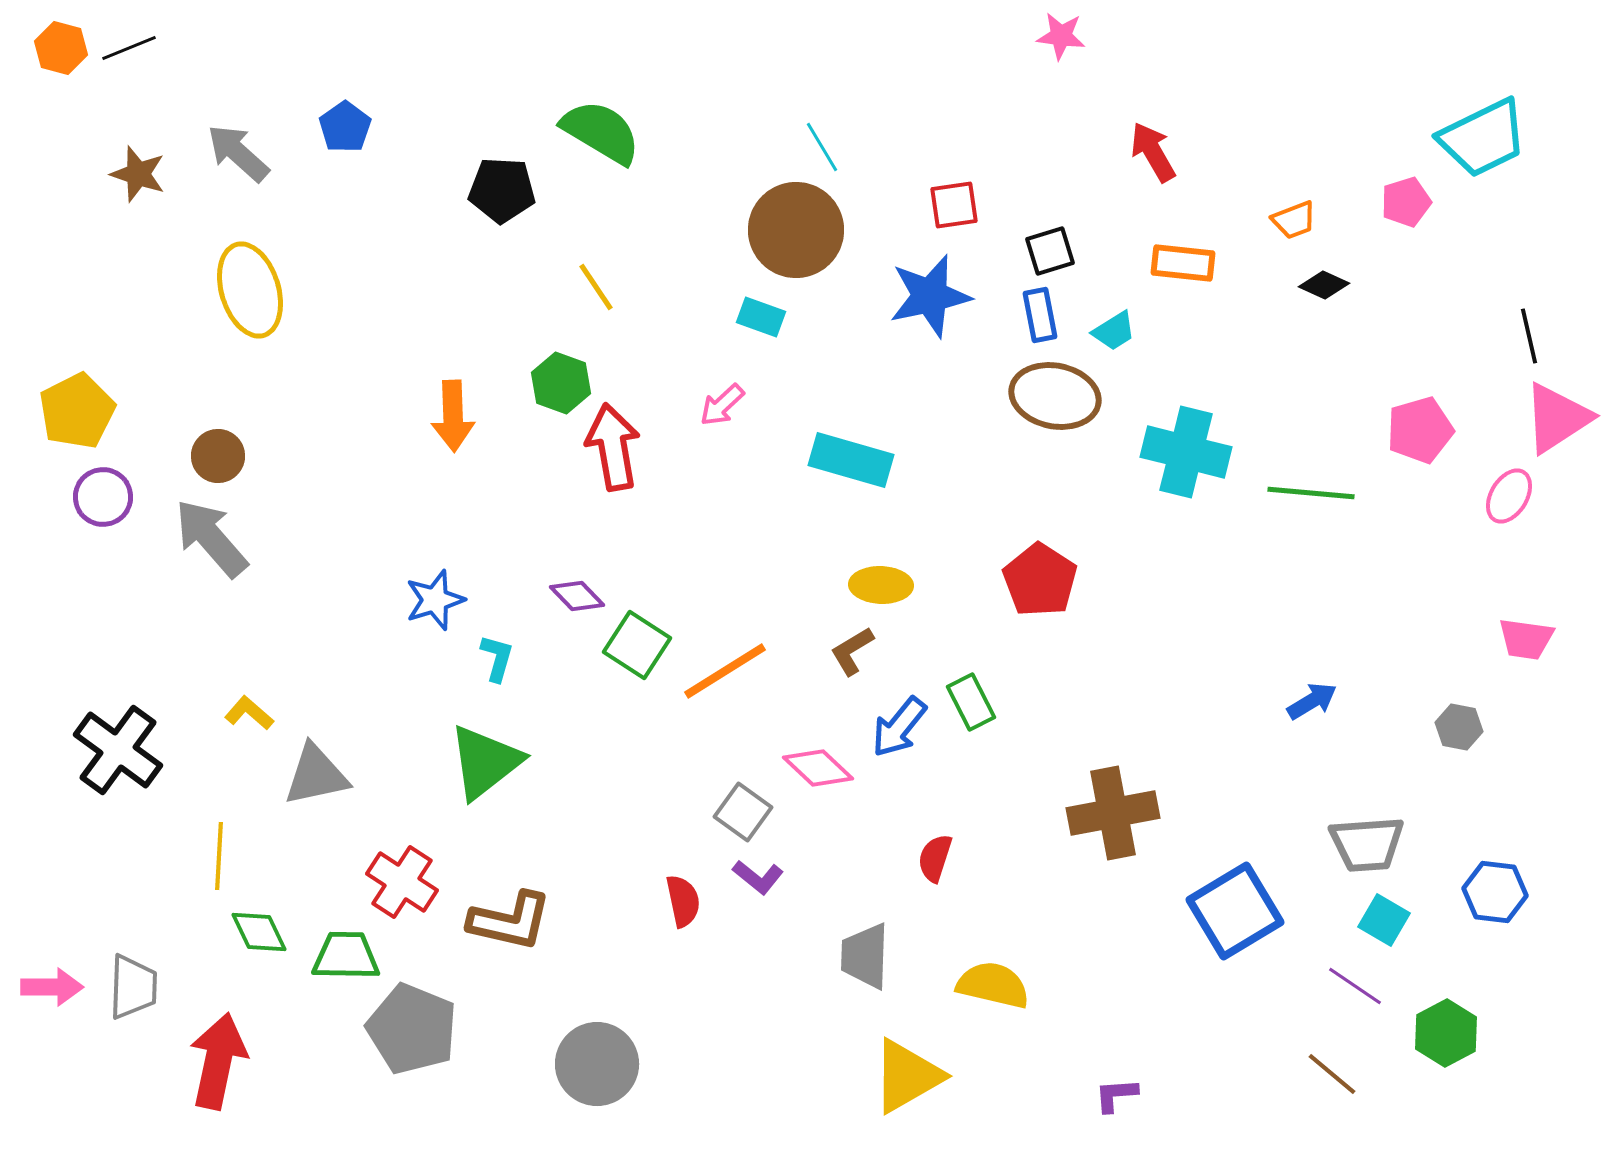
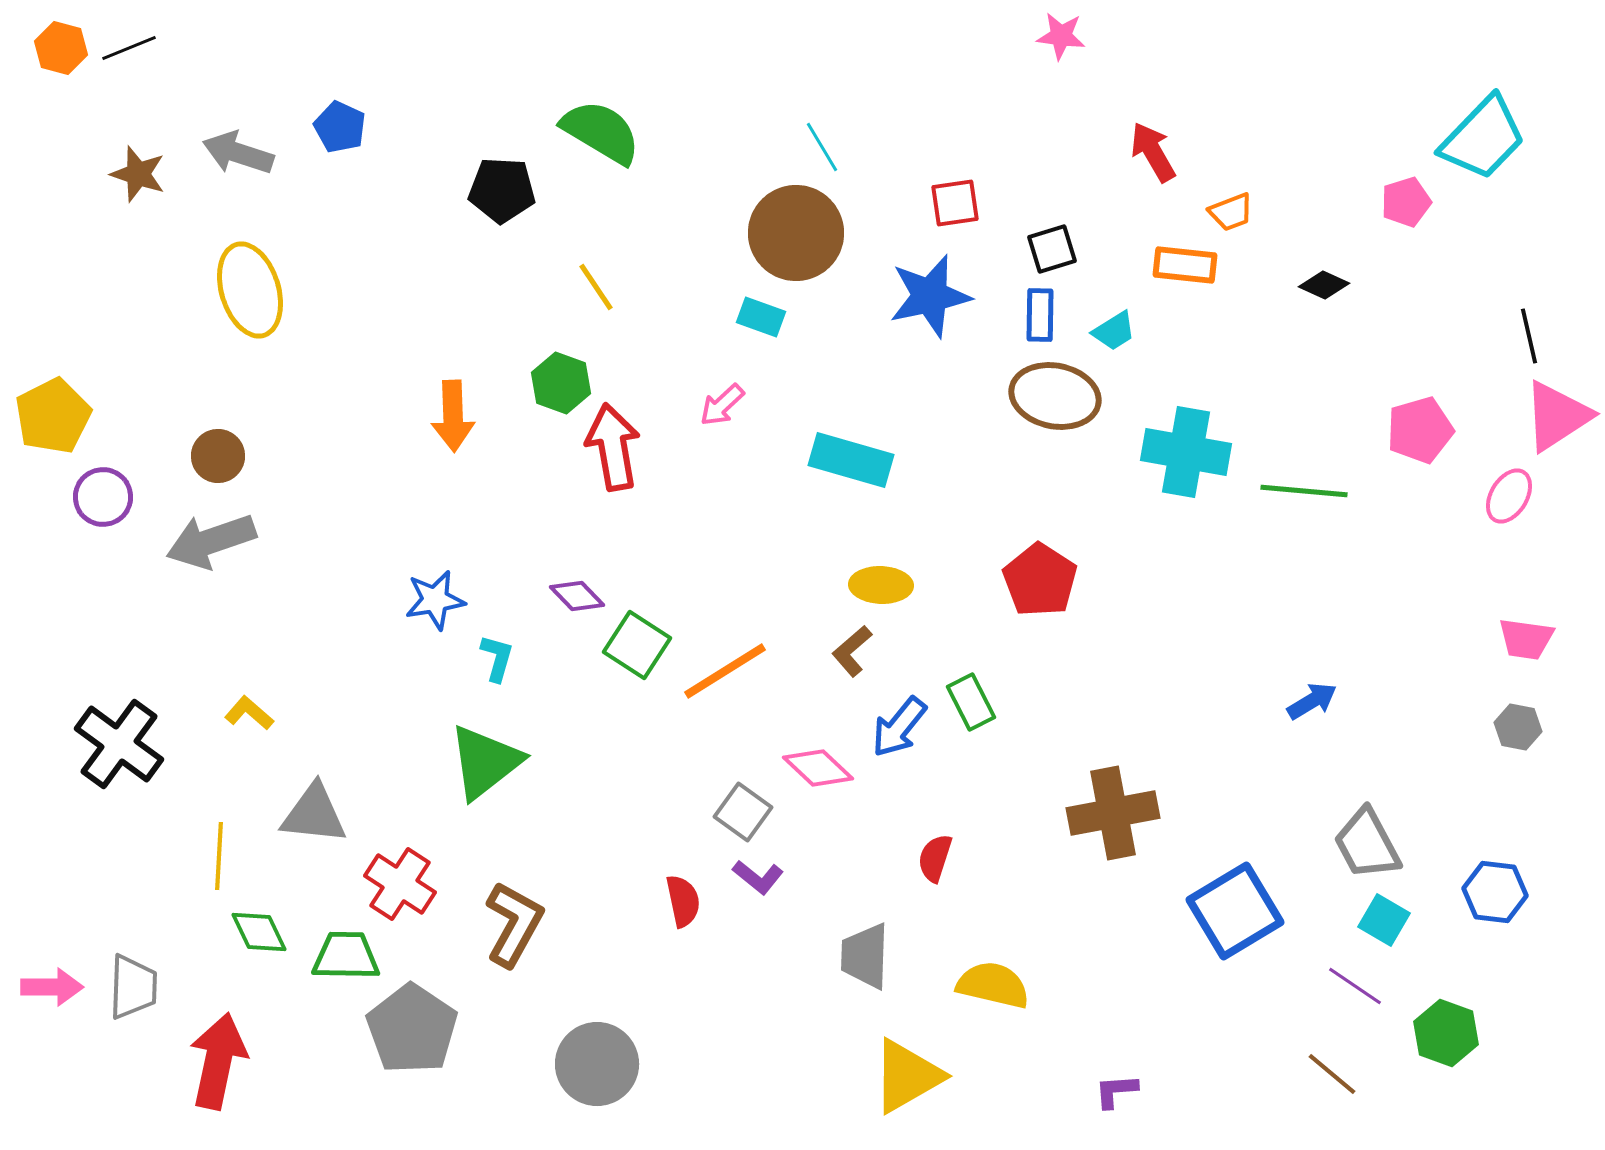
blue pentagon at (345, 127): moved 5 px left; rotated 12 degrees counterclockwise
cyan trapezoid at (1483, 138): rotated 20 degrees counterclockwise
gray arrow at (238, 153): rotated 24 degrees counterclockwise
red square at (954, 205): moved 1 px right, 2 px up
orange trapezoid at (1294, 220): moved 63 px left, 8 px up
brown circle at (796, 230): moved 3 px down
black square at (1050, 251): moved 2 px right, 2 px up
orange rectangle at (1183, 263): moved 2 px right, 2 px down
blue rectangle at (1040, 315): rotated 12 degrees clockwise
yellow pentagon at (77, 411): moved 24 px left, 5 px down
pink triangle at (1557, 418): moved 2 px up
cyan cross at (1186, 452): rotated 4 degrees counterclockwise
green line at (1311, 493): moved 7 px left, 2 px up
gray arrow at (211, 538): moved 3 px down; rotated 68 degrees counterclockwise
blue star at (435, 600): rotated 8 degrees clockwise
brown L-shape at (852, 651): rotated 10 degrees counterclockwise
gray hexagon at (1459, 727): moved 59 px right
black cross at (118, 750): moved 1 px right, 6 px up
gray triangle at (316, 775): moved 2 px left, 39 px down; rotated 18 degrees clockwise
gray trapezoid at (1367, 844): rotated 66 degrees clockwise
red cross at (402, 882): moved 2 px left, 2 px down
brown L-shape at (510, 921): moved 4 px right, 3 px down; rotated 74 degrees counterclockwise
gray pentagon at (412, 1029): rotated 12 degrees clockwise
green hexagon at (1446, 1033): rotated 12 degrees counterclockwise
purple L-shape at (1116, 1095): moved 4 px up
